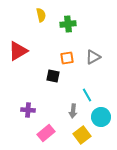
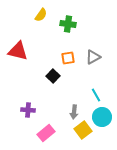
yellow semicircle: rotated 48 degrees clockwise
green cross: rotated 14 degrees clockwise
red triangle: rotated 45 degrees clockwise
orange square: moved 1 px right
black square: rotated 32 degrees clockwise
cyan line: moved 9 px right
gray arrow: moved 1 px right, 1 px down
cyan circle: moved 1 px right
yellow square: moved 1 px right, 5 px up
